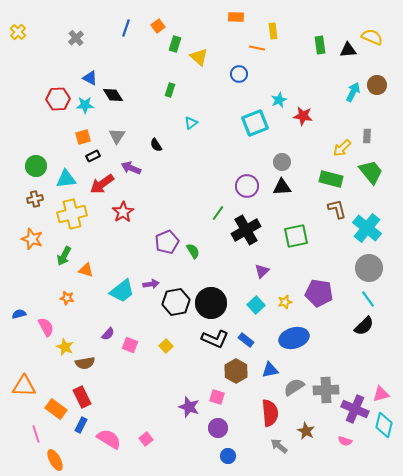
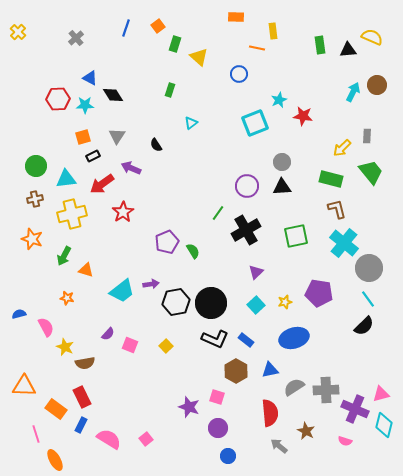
cyan cross at (367, 228): moved 23 px left, 15 px down
purple triangle at (262, 271): moved 6 px left, 1 px down
